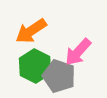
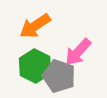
orange arrow: moved 4 px right, 5 px up
